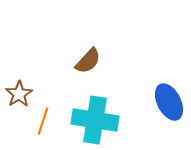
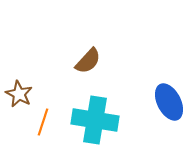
brown star: rotated 12 degrees counterclockwise
orange line: moved 1 px down
